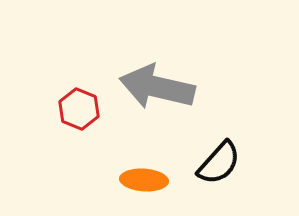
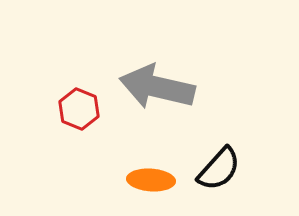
black semicircle: moved 6 px down
orange ellipse: moved 7 px right
